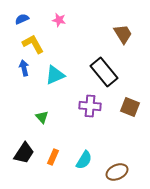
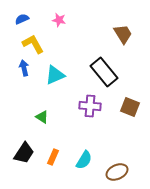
green triangle: rotated 16 degrees counterclockwise
